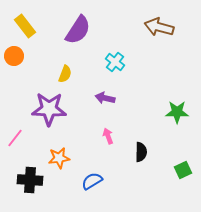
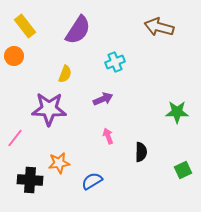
cyan cross: rotated 30 degrees clockwise
purple arrow: moved 2 px left, 1 px down; rotated 144 degrees clockwise
orange star: moved 5 px down
